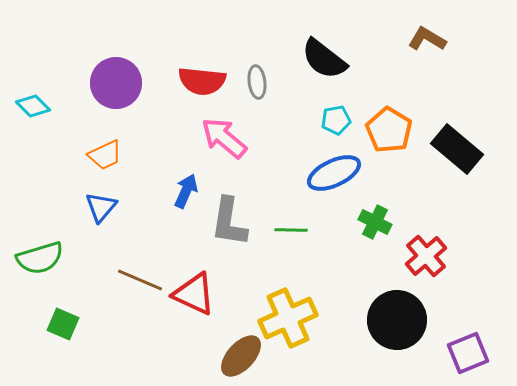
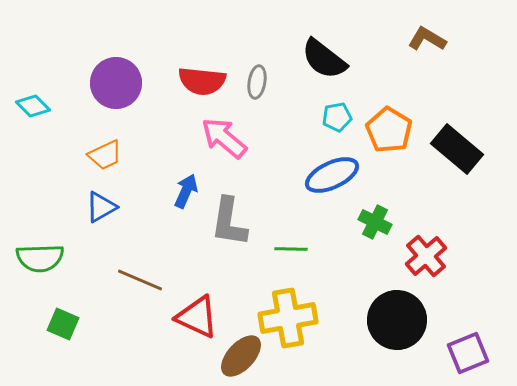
gray ellipse: rotated 16 degrees clockwise
cyan pentagon: moved 1 px right, 3 px up
blue ellipse: moved 2 px left, 2 px down
blue triangle: rotated 20 degrees clockwise
green line: moved 19 px down
green semicircle: rotated 15 degrees clockwise
red triangle: moved 3 px right, 23 px down
yellow cross: rotated 14 degrees clockwise
